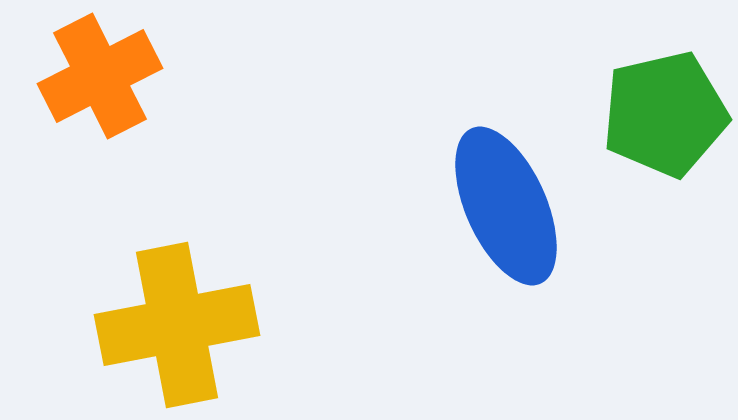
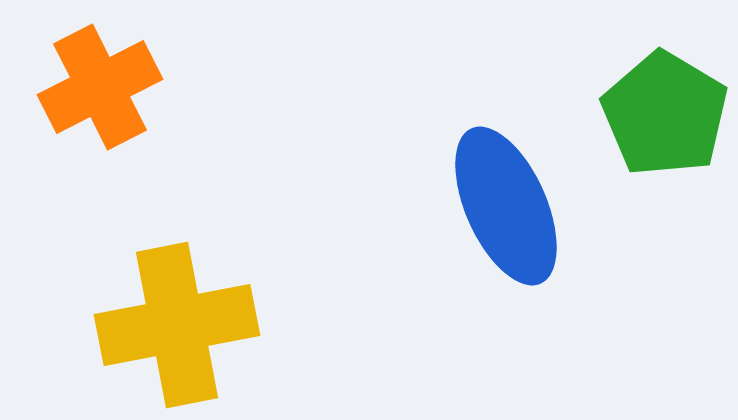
orange cross: moved 11 px down
green pentagon: rotated 28 degrees counterclockwise
